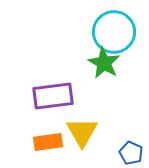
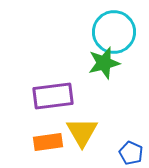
green star: rotated 28 degrees clockwise
